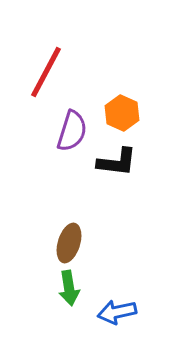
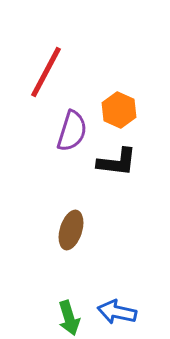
orange hexagon: moved 3 px left, 3 px up
brown ellipse: moved 2 px right, 13 px up
green arrow: moved 30 px down; rotated 8 degrees counterclockwise
blue arrow: rotated 24 degrees clockwise
